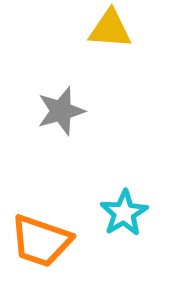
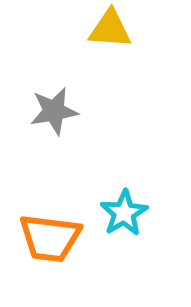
gray star: moved 7 px left; rotated 6 degrees clockwise
orange trapezoid: moved 9 px right, 3 px up; rotated 12 degrees counterclockwise
